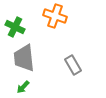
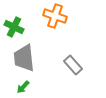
green cross: moved 1 px left
gray rectangle: rotated 12 degrees counterclockwise
